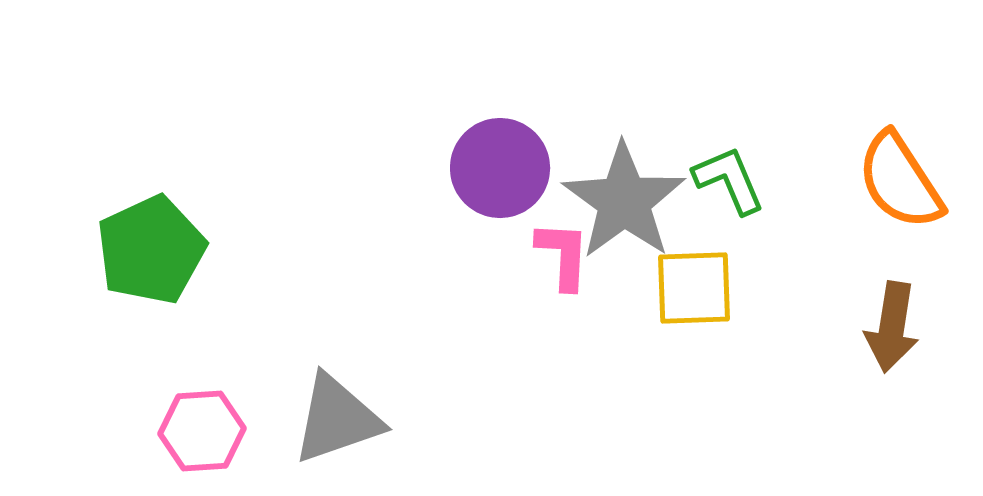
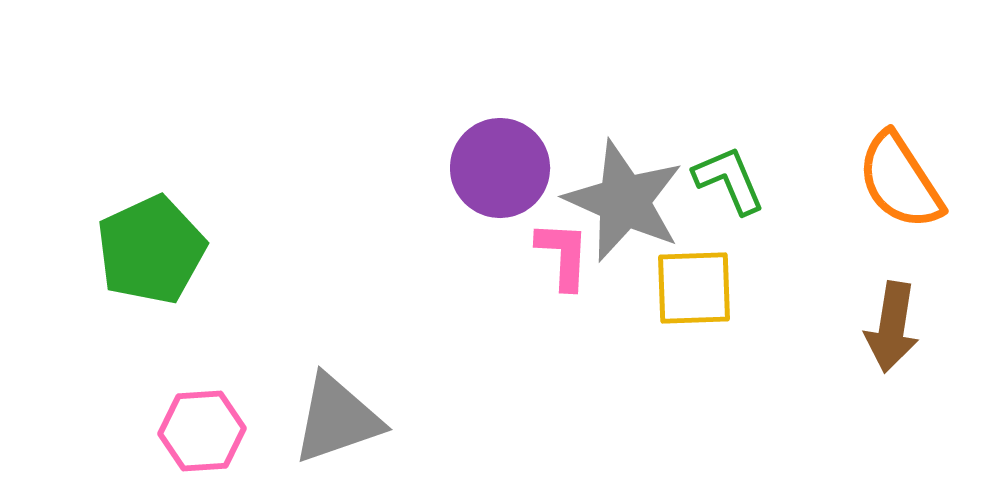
gray star: rotated 12 degrees counterclockwise
